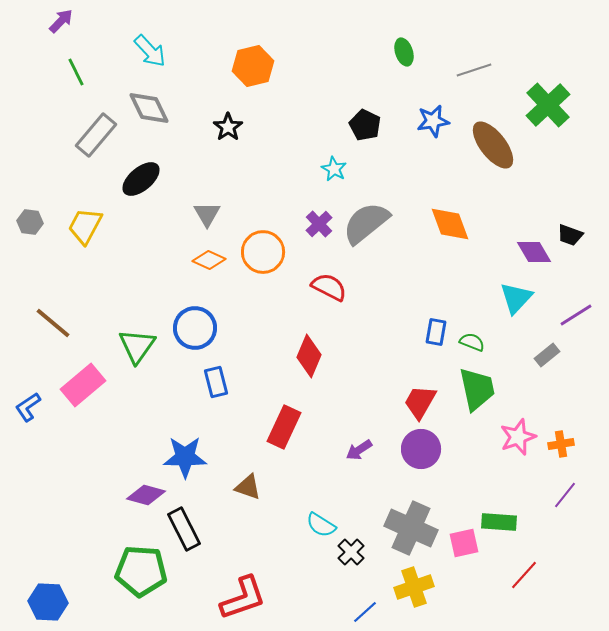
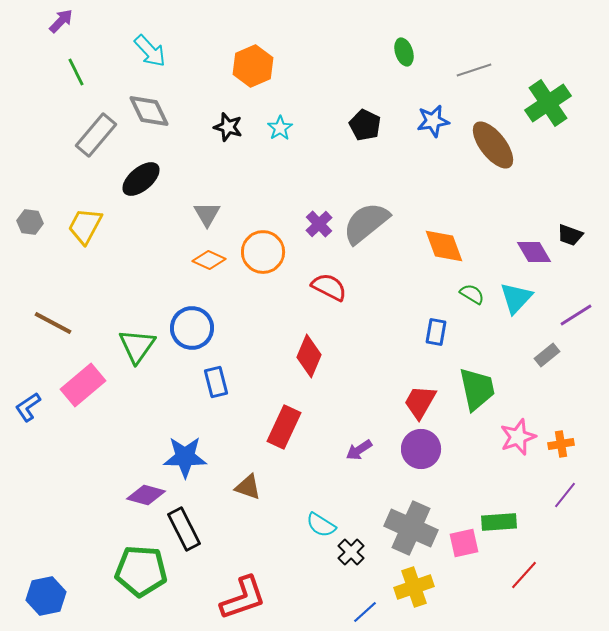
orange hexagon at (253, 66): rotated 9 degrees counterclockwise
green cross at (548, 105): moved 2 px up; rotated 9 degrees clockwise
gray diamond at (149, 108): moved 3 px down
black star at (228, 127): rotated 20 degrees counterclockwise
cyan star at (334, 169): moved 54 px left, 41 px up; rotated 10 degrees clockwise
orange diamond at (450, 224): moved 6 px left, 22 px down
brown line at (53, 323): rotated 12 degrees counterclockwise
blue circle at (195, 328): moved 3 px left
green semicircle at (472, 342): moved 48 px up; rotated 10 degrees clockwise
green rectangle at (499, 522): rotated 8 degrees counterclockwise
blue hexagon at (48, 602): moved 2 px left, 6 px up; rotated 15 degrees counterclockwise
